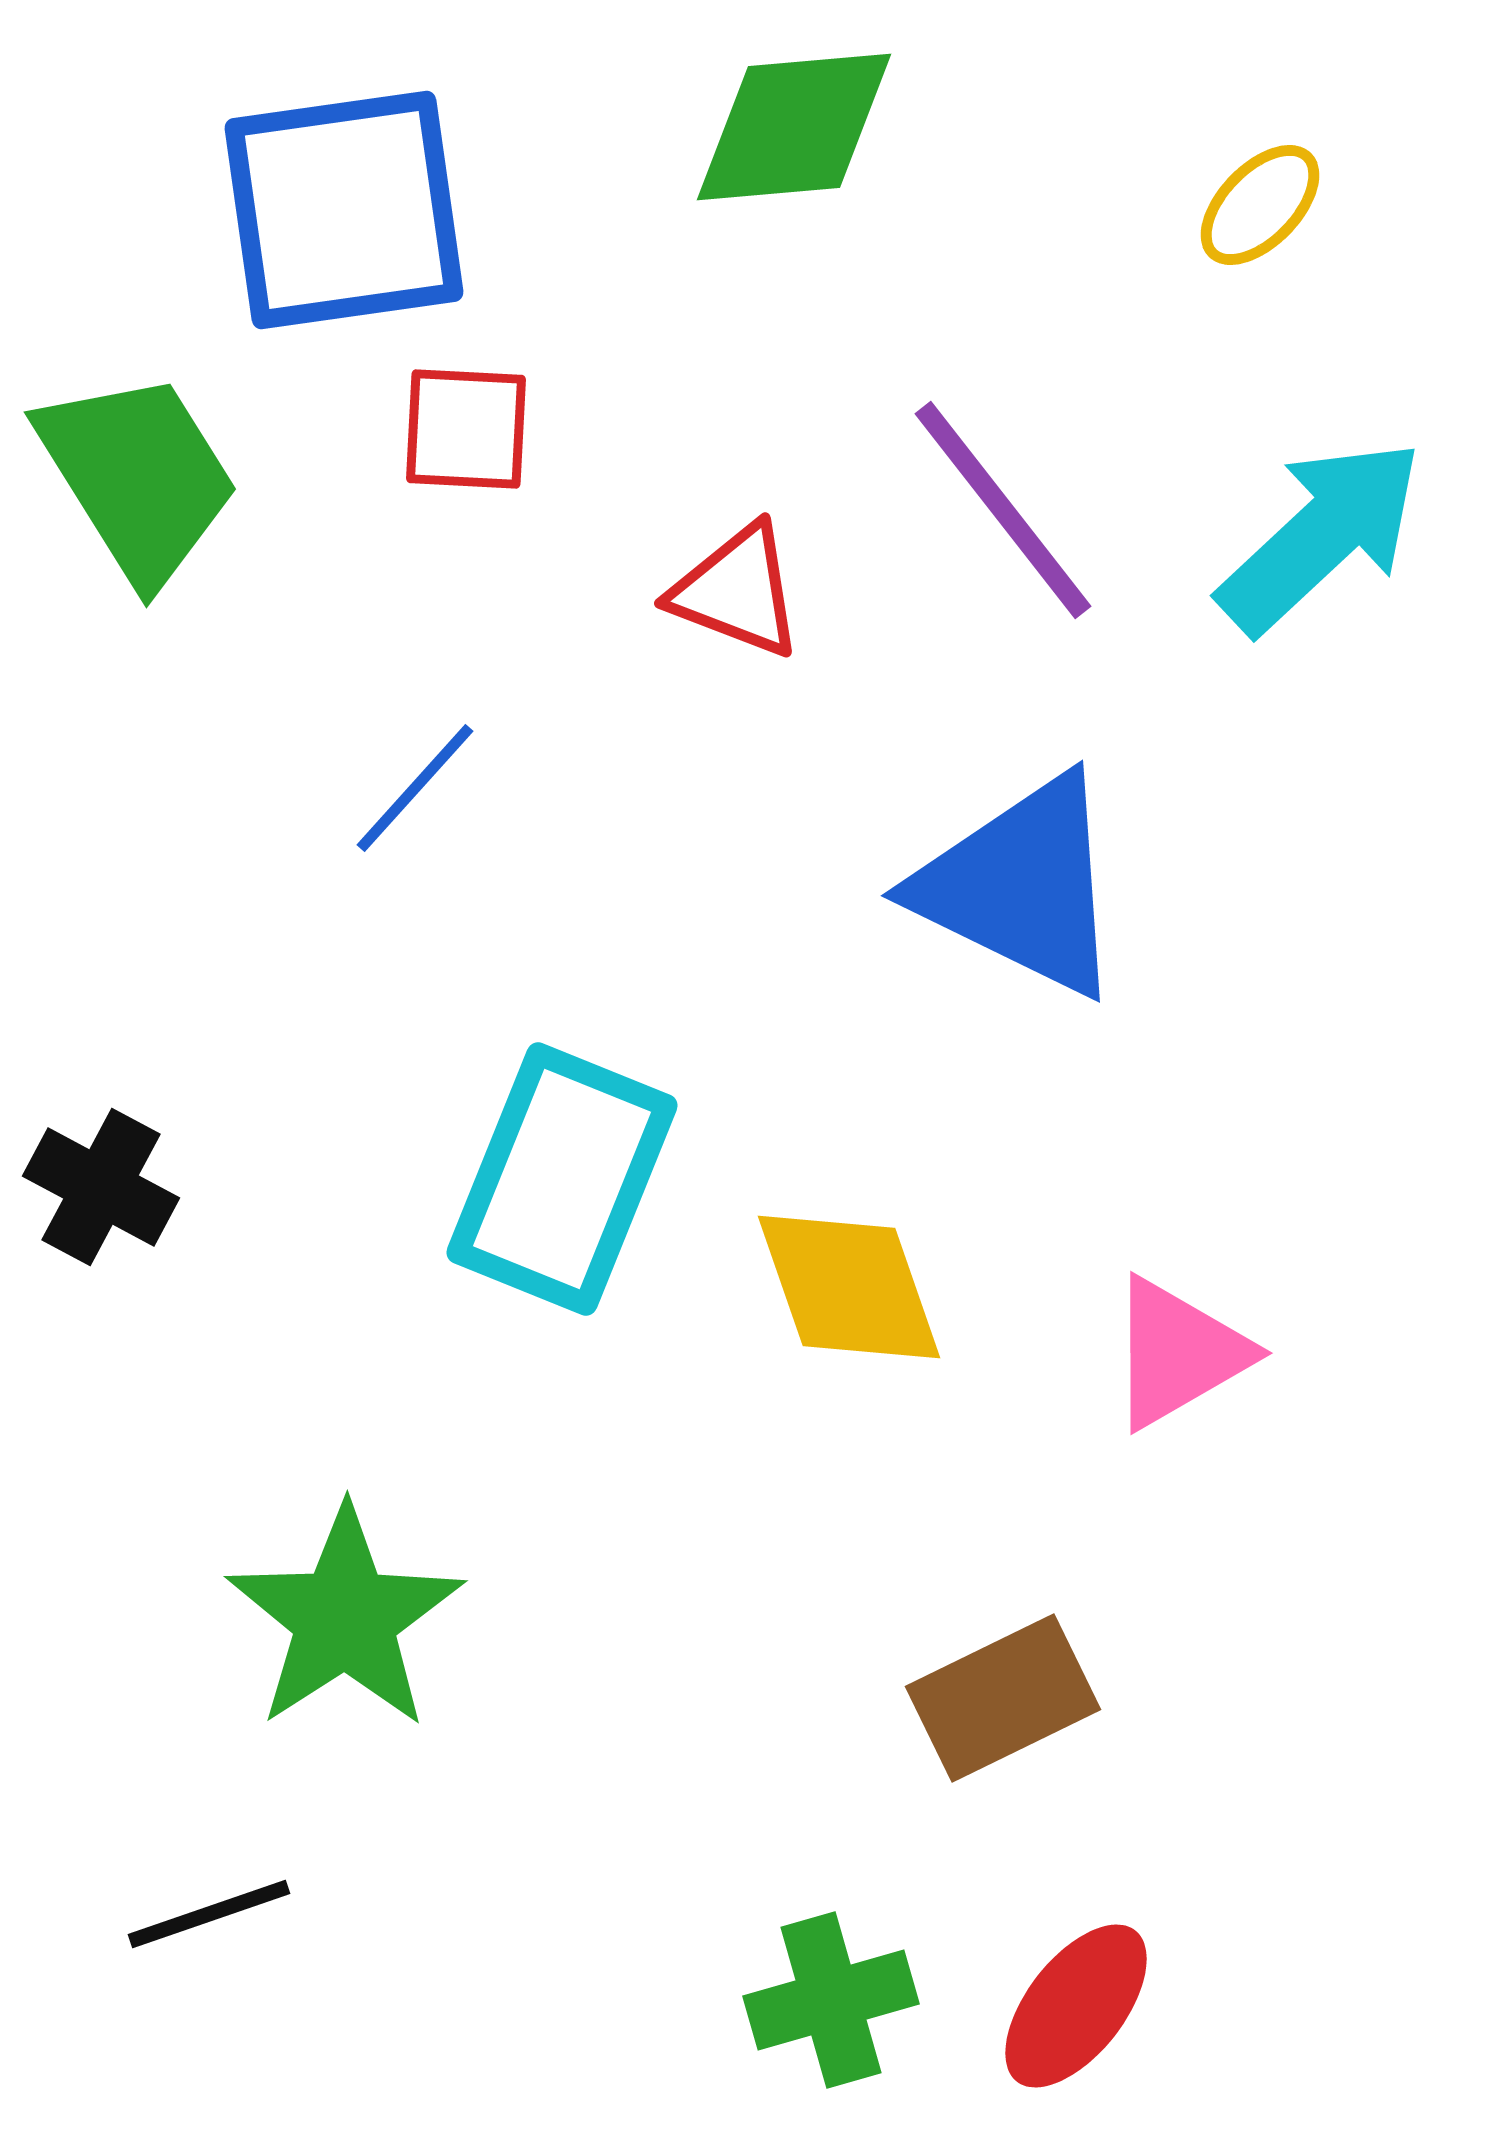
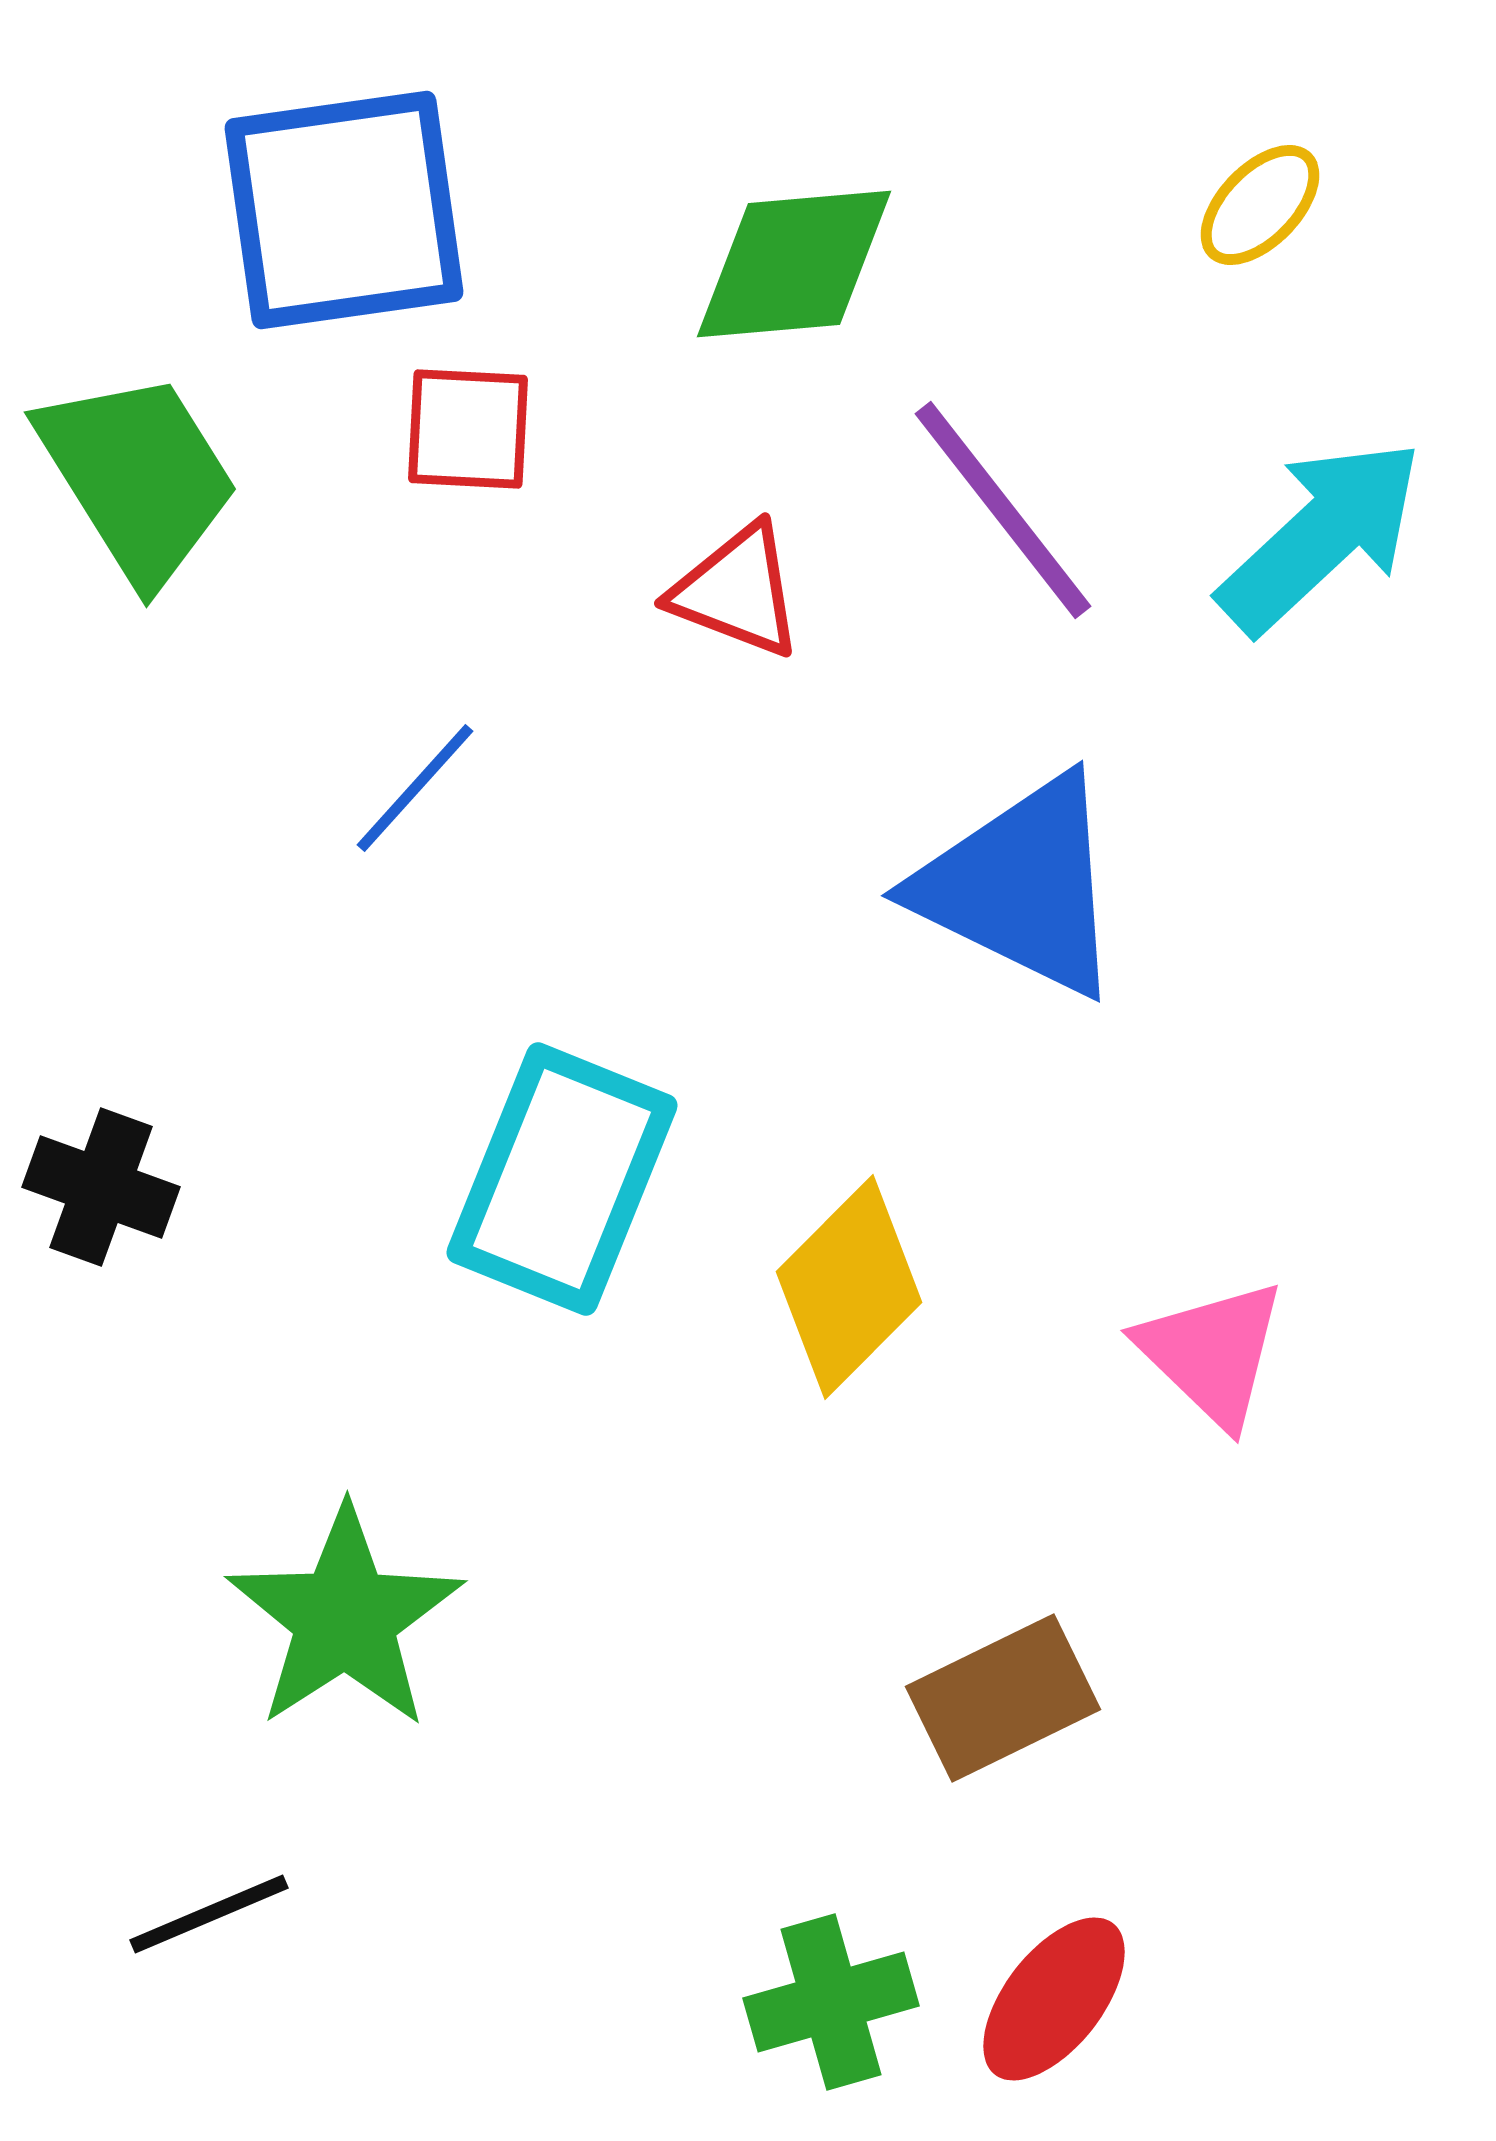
green diamond: moved 137 px down
red square: moved 2 px right
black cross: rotated 8 degrees counterclockwise
yellow diamond: rotated 64 degrees clockwise
pink triangle: moved 34 px right; rotated 46 degrees counterclockwise
black line: rotated 4 degrees counterclockwise
green cross: moved 2 px down
red ellipse: moved 22 px left, 7 px up
